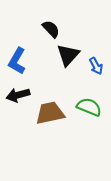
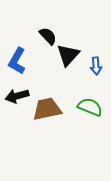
black semicircle: moved 3 px left, 7 px down
blue arrow: rotated 24 degrees clockwise
black arrow: moved 1 px left, 1 px down
green semicircle: moved 1 px right
brown trapezoid: moved 3 px left, 4 px up
